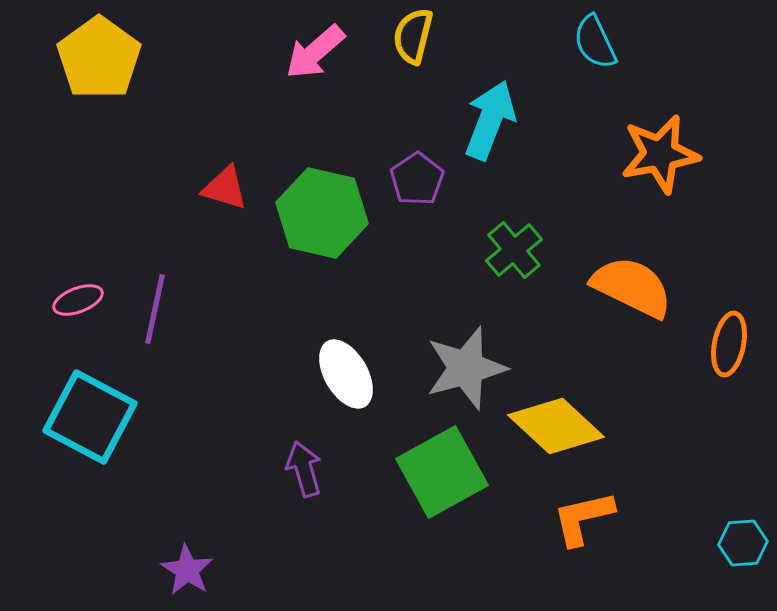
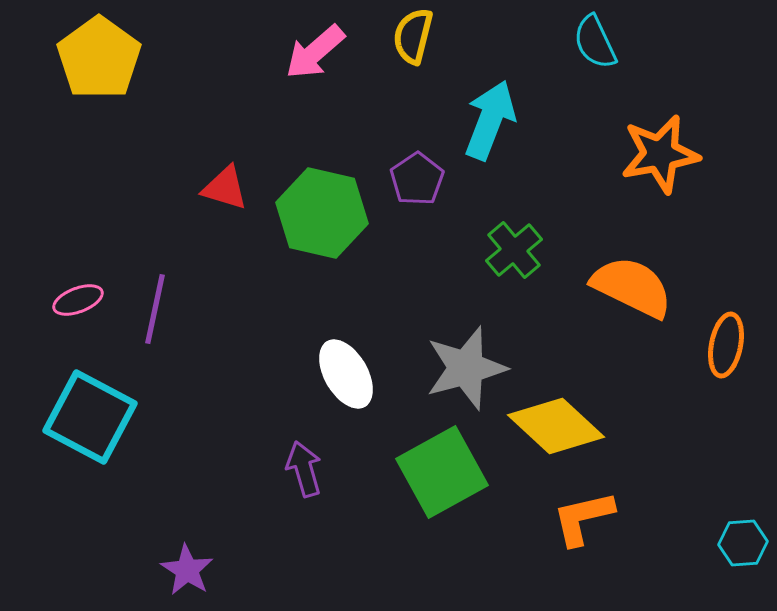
orange ellipse: moved 3 px left, 1 px down
